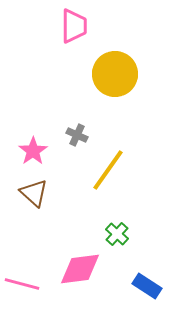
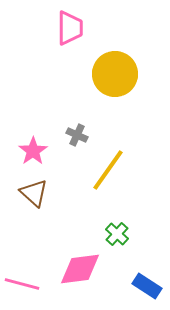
pink trapezoid: moved 4 px left, 2 px down
